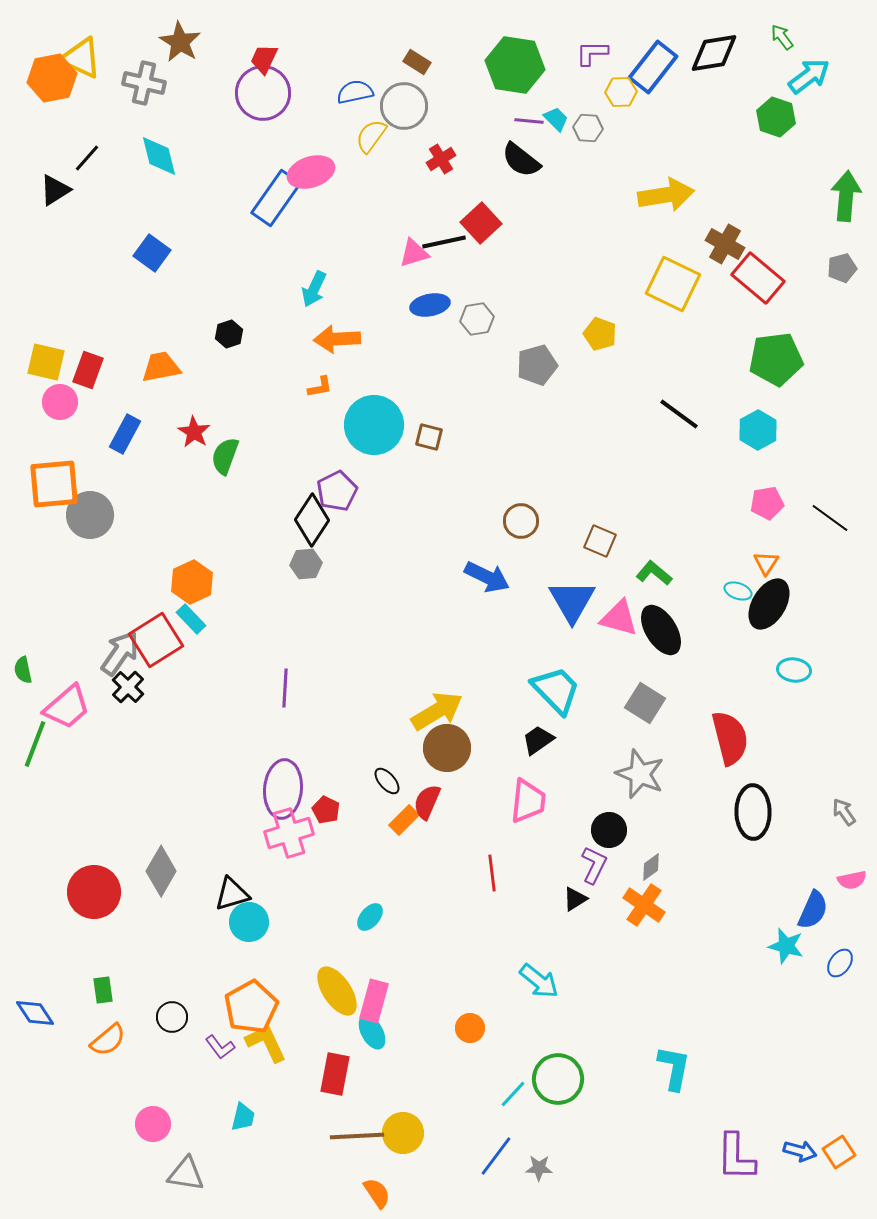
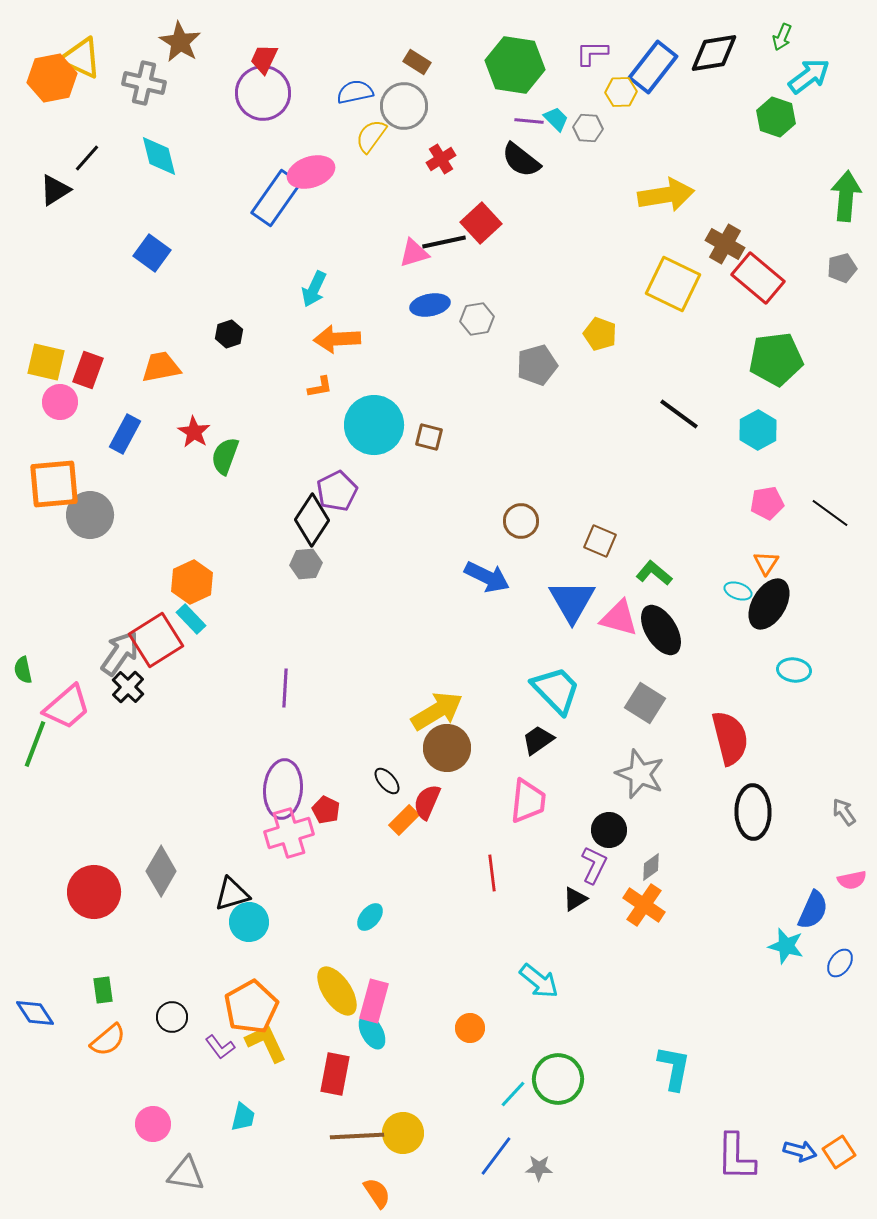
green arrow at (782, 37): rotated 120 degrees counterclockwise
black line at (830, 518): moved 5 px up
